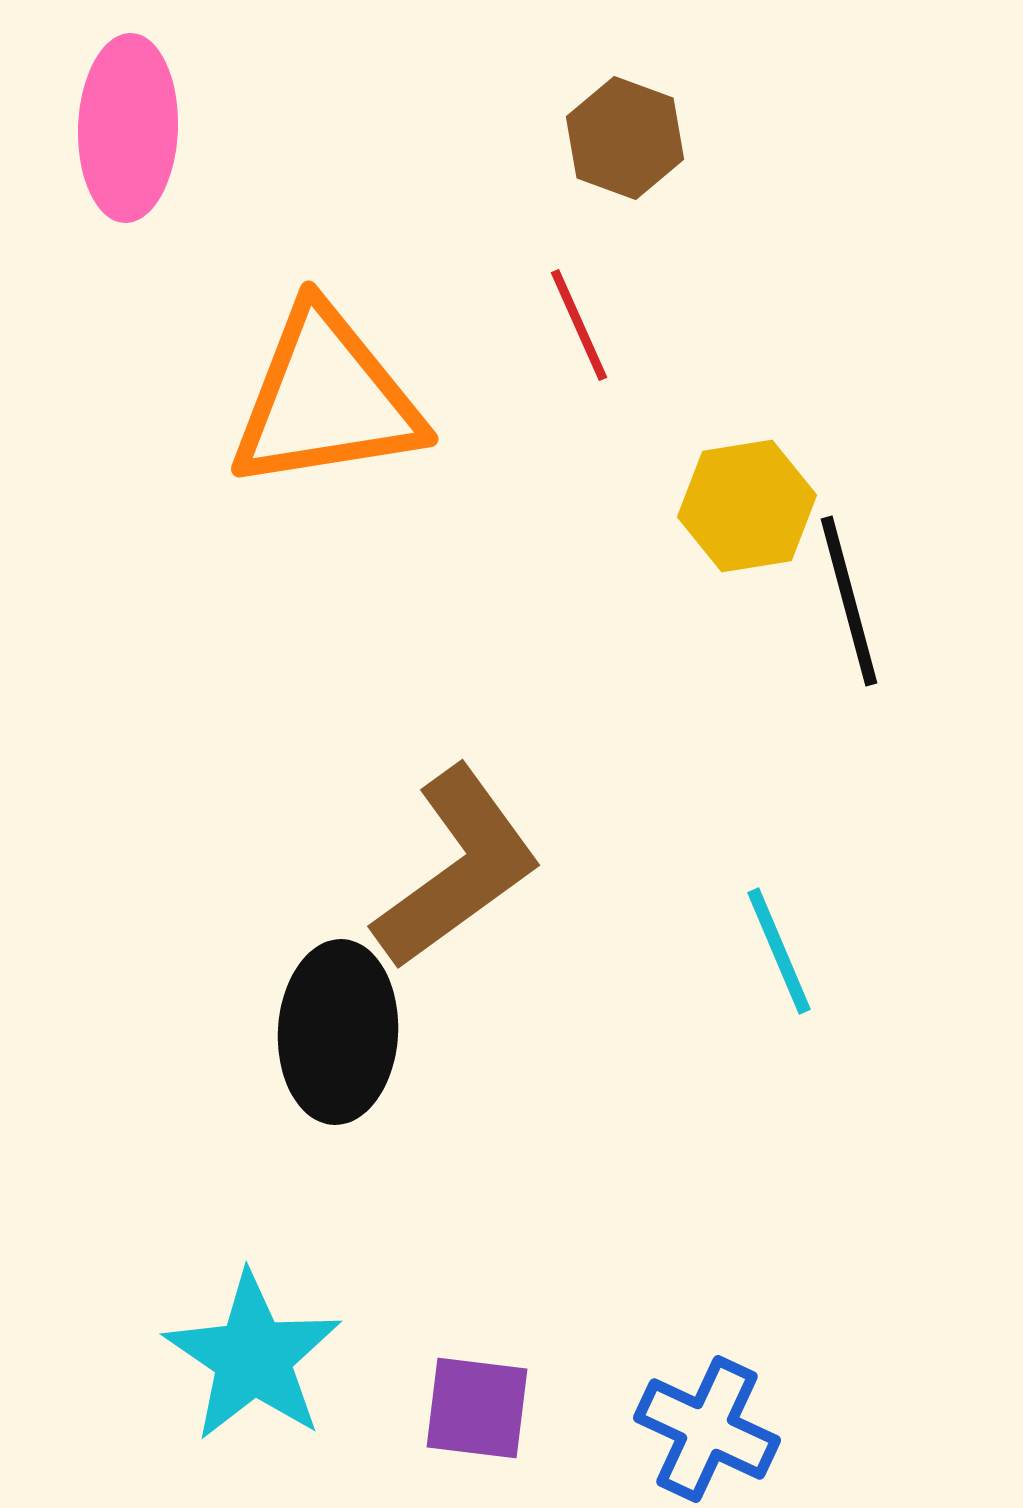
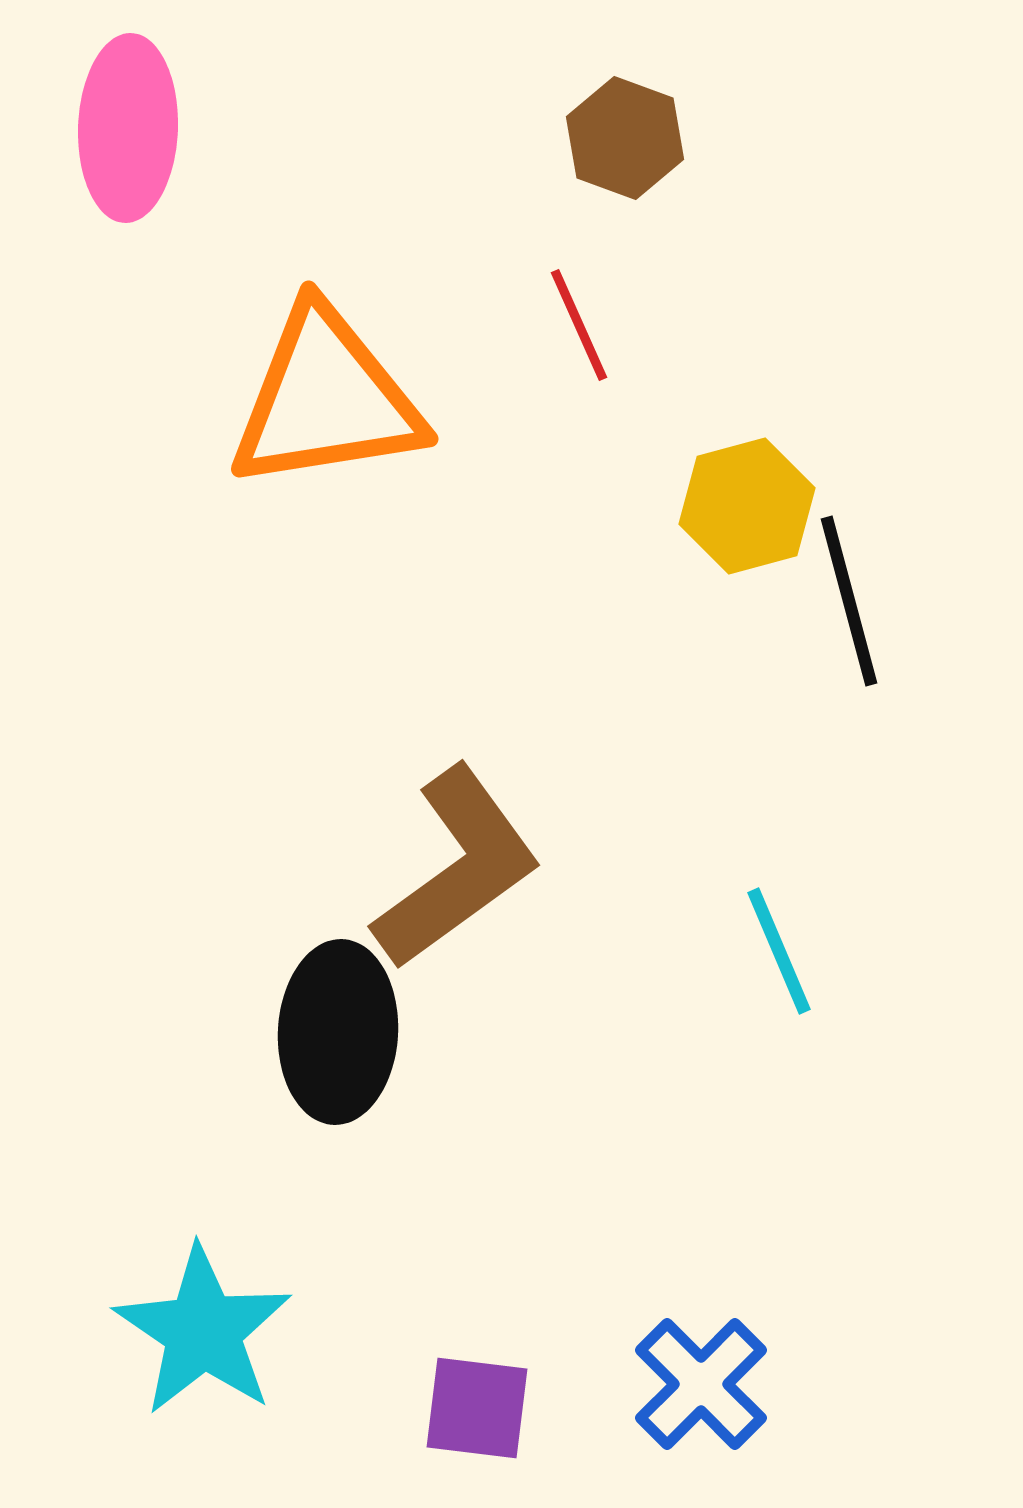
yellow hexagon: rotated 6 degrees counterclockwise
cyan star: moved 50 px left, 26 px up
blue cross: moved 6 px left, 45 px up; rotated 20 degrees clockwise
